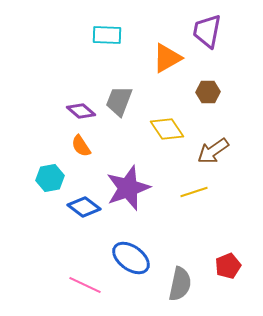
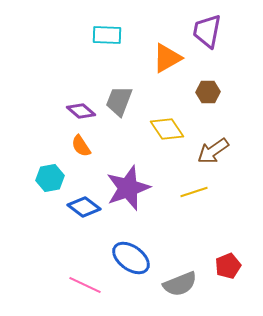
gray semicircle: rotated 56 degrees clockwise
